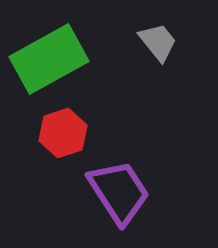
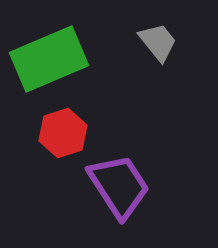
green rectangle: rotated 6 degrees clockwise
purple trapezoid: moved 6 px up
